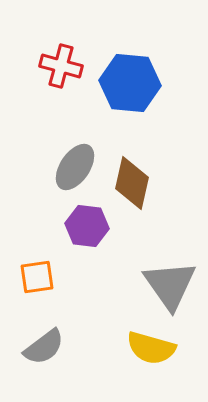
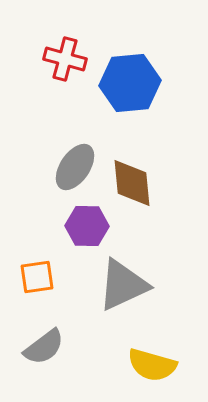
red cross: moved 4 px right, 7 px up
blue hexagon: rotated 10 degrees counterclockwise
brown diamond: rotated 18 degrees counterclockwise
purple hexagon: rotated 6 degrees counterclockwise
gray triangle: moved 47 px left; rotated 40 degrees clockwise
yellow semicircle: moved 1 px right, 17 px down
